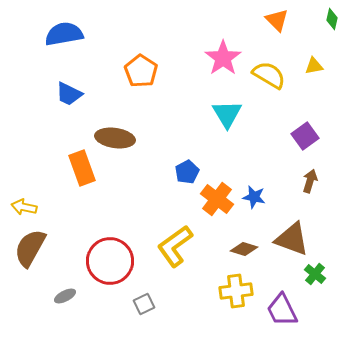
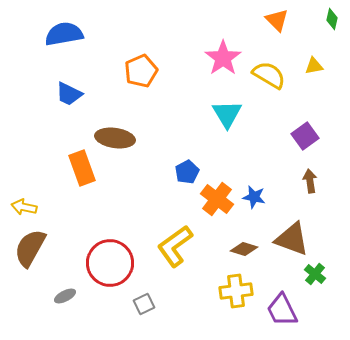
orange pentagon: rotated 16 degrees clockwise
brown arrow: rotated 25 degrees counterclockwise
red circle: moved 2 px down
